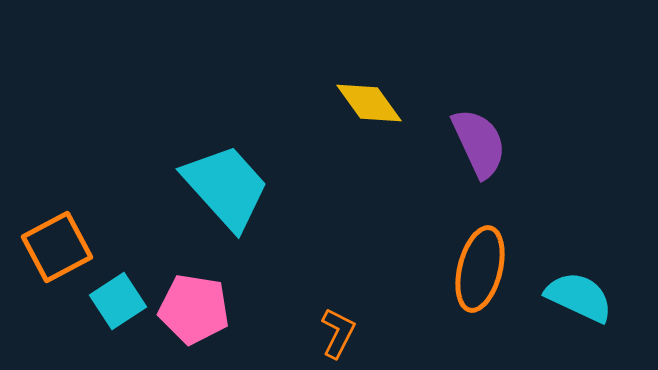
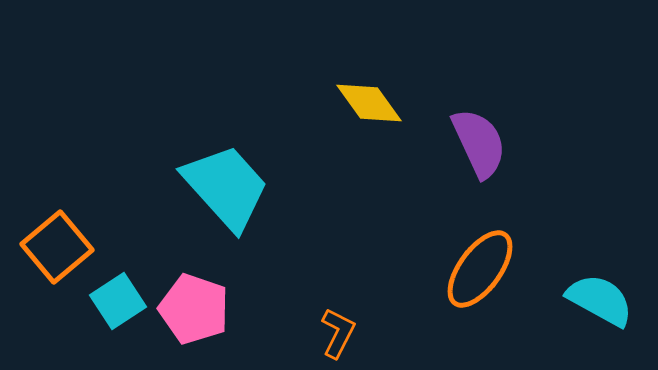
orange square: rotated 12 degrees counterclockwise
orange ellipse: rotated 22 degrees clockwise
cyan semicircle: moved 21 px right, 3 px down; rotated 4 degrees clockwise
pink pentagon: rotated 10 degrees clockwise
